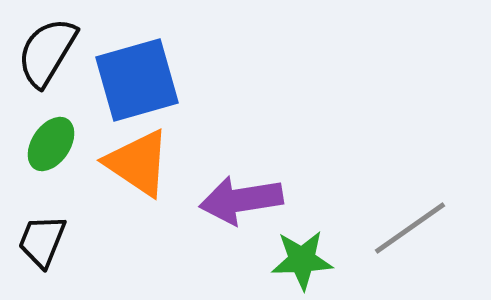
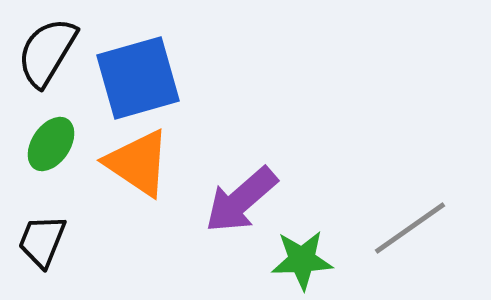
blue square: moved 1 px right, 2 px up
purple arrow: rotated 32 degrees counterclockwise
